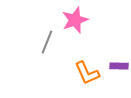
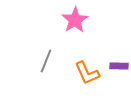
pink star: rotated 12 degrees counterclockwise
gray line: moved 1 px left, 19 px down
